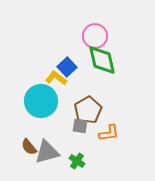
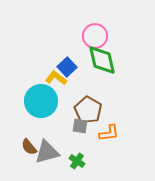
brown pentagon: rotated 12 degrees counterclockwise
